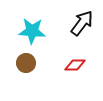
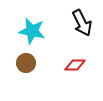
black arrow: rotated 116 degrees clockwise
cyan star: rotated 8 degrees clockwise
